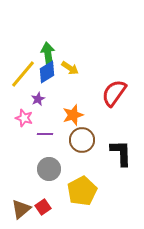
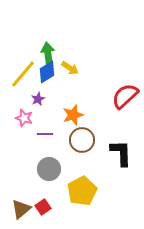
red semicircle: moved 11 px right, 3 px down; rotated 12 degrees clockwise
